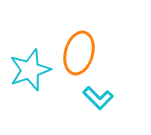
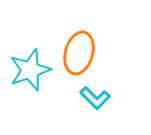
cyan L-shape: moved 3 px left
